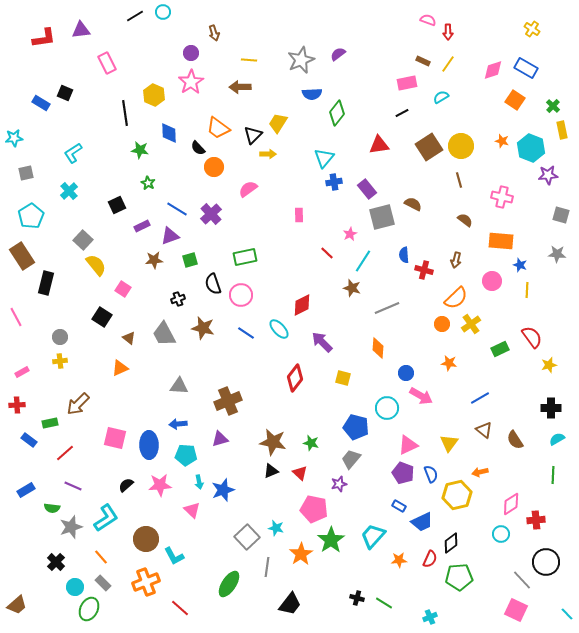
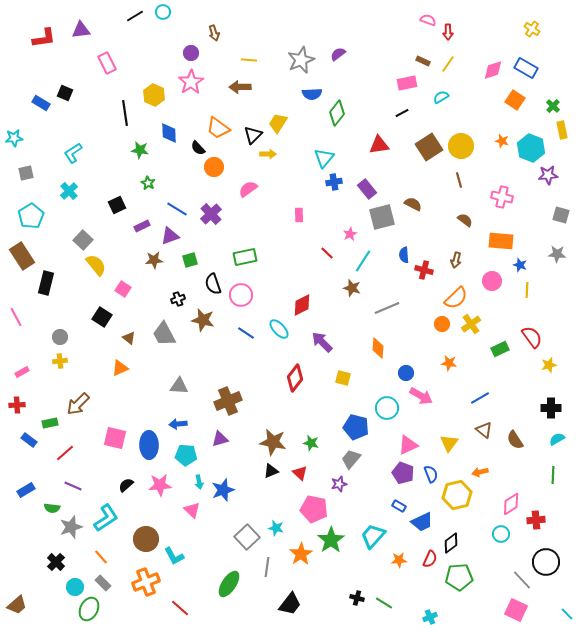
brown star at (203, 328): moved 8 px up
